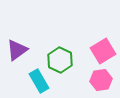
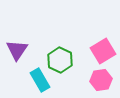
purple triangle: rotated 20 degrees counterclockwise
cyan rectangle: moved 1 px right, 1 px up
